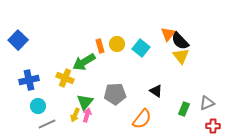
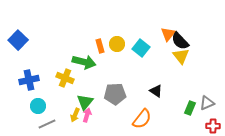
green arrow: rotated 135 degrees counterclockwise
green rectangle: moved 6 px right, 1 px up
